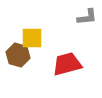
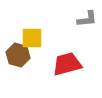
gray L-shape: moved 2 px down
